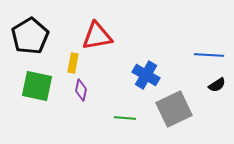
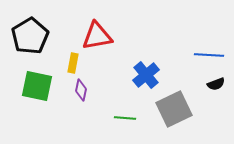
blue cross: rotated 20 degrees clockwise
black semicircle: moved 1 px left, 1 px up; rotated 12 degrees clockwise
